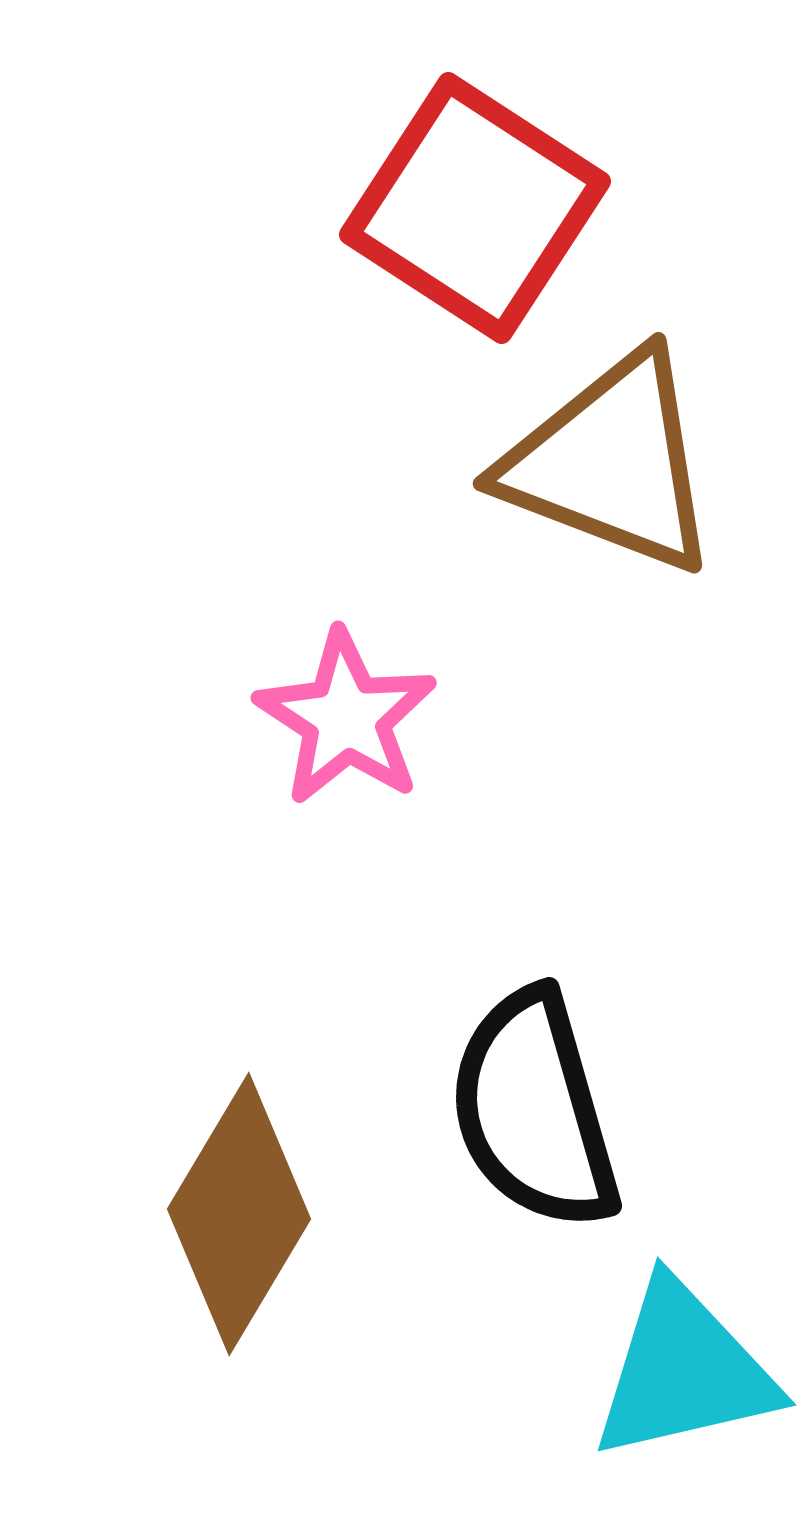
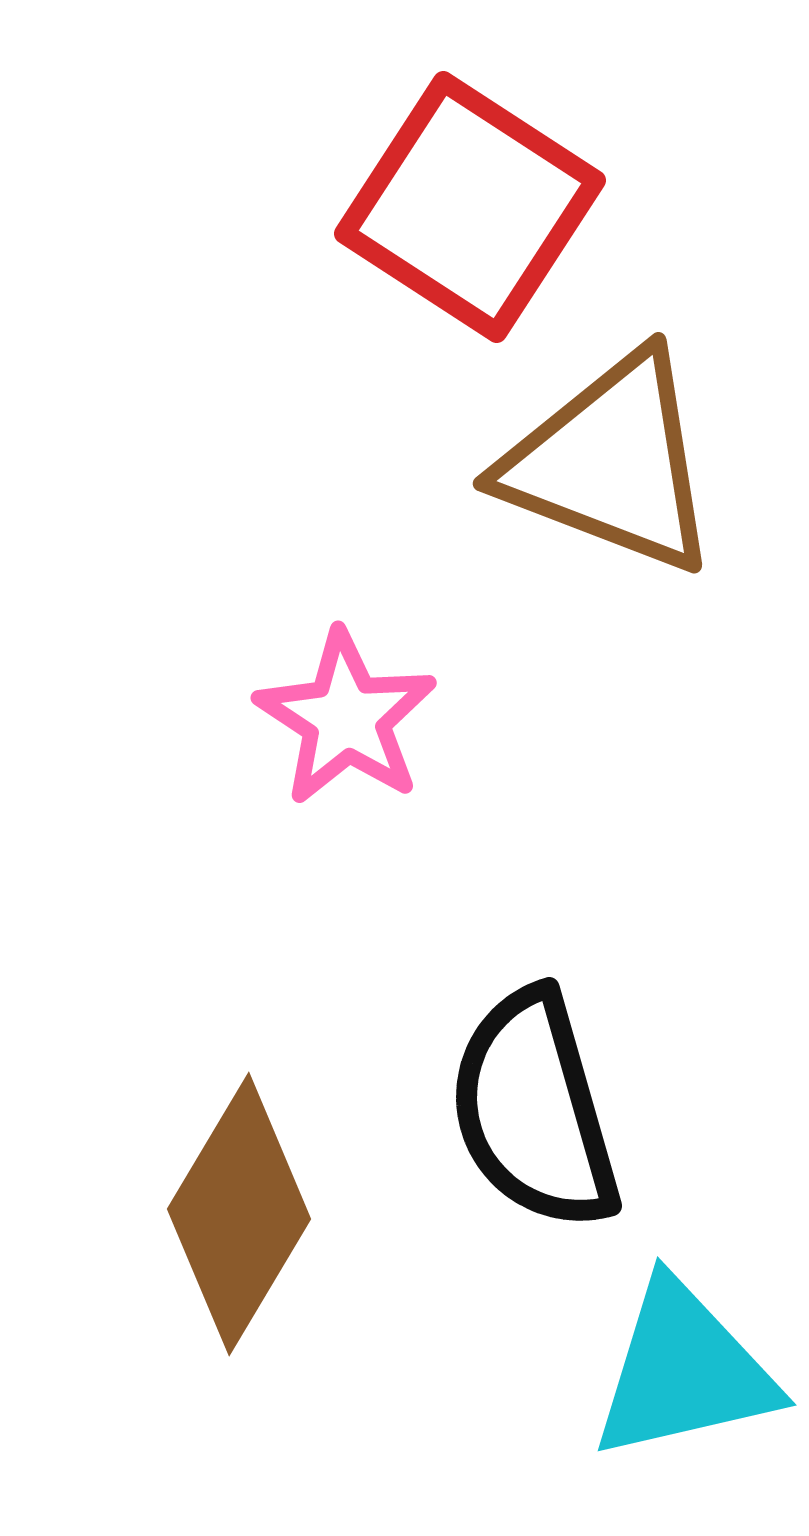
red square: moved 5 px left, 1 px up
